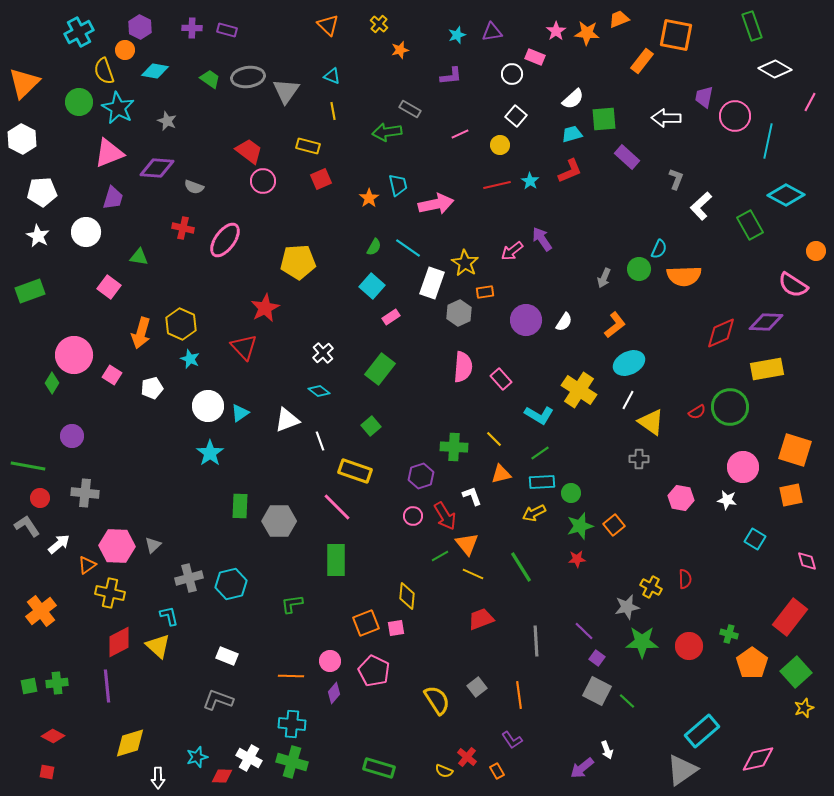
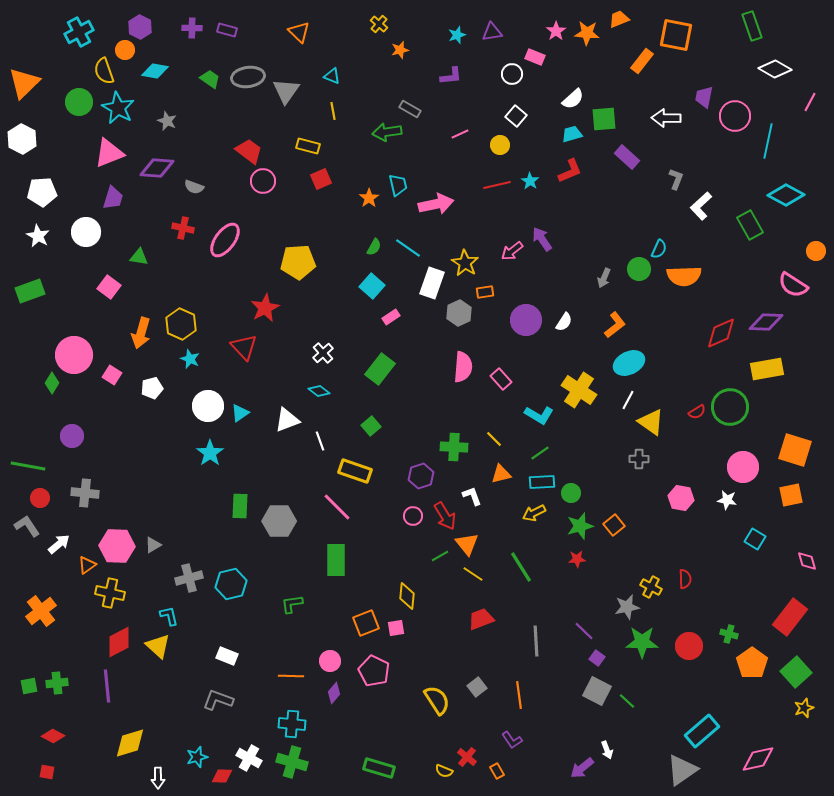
orange triangle at (328, 25): moved 29 px left, 7 px down
gray triangle at (153, 545): rotated 12 degrees clockwise
yellow line at (473, 574): rotated 10 degrees clockwise
